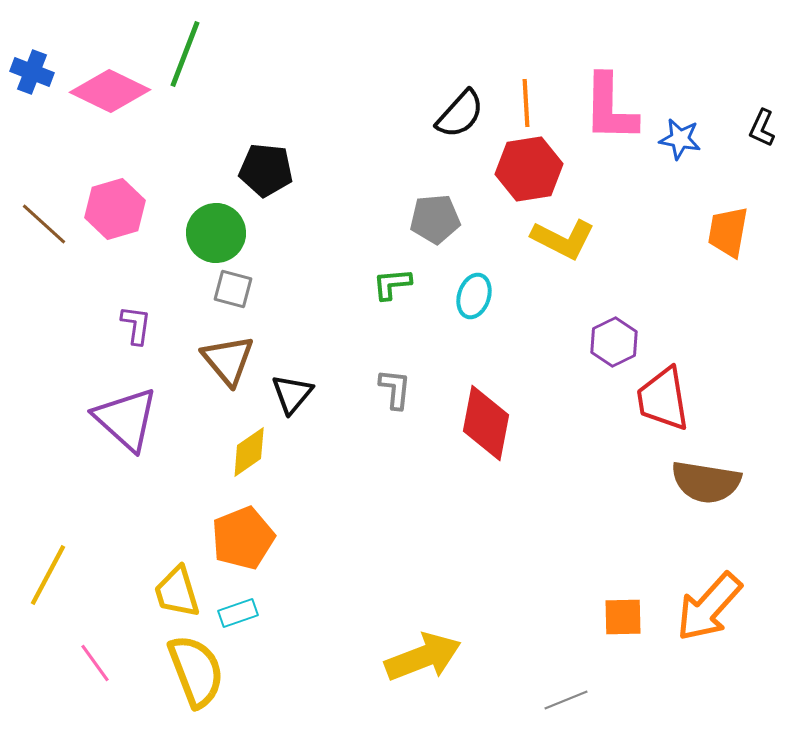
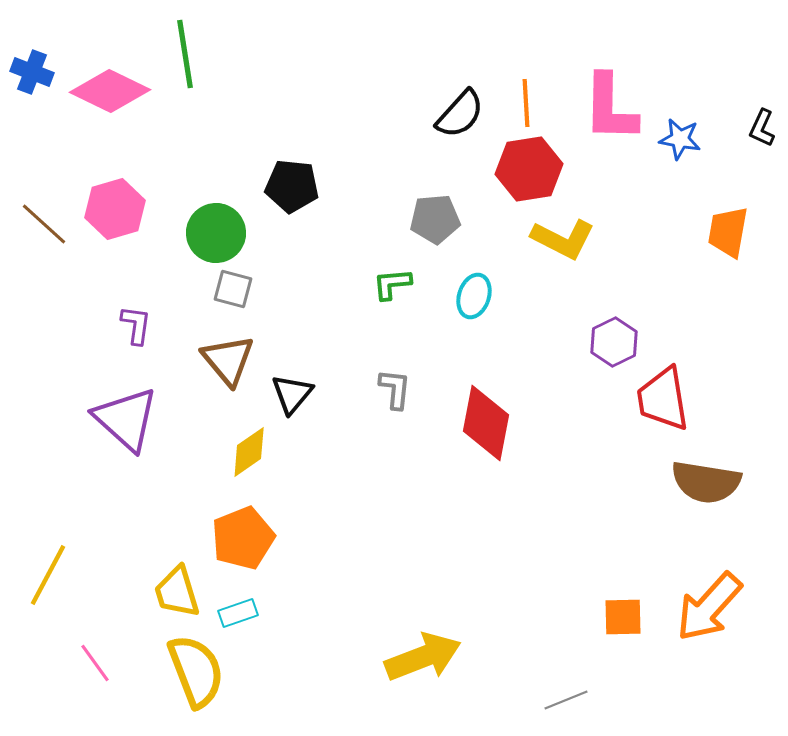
green line: rotated 30 degrees counterclockwise
black pentagon: moved 26 px right, 16 px down
